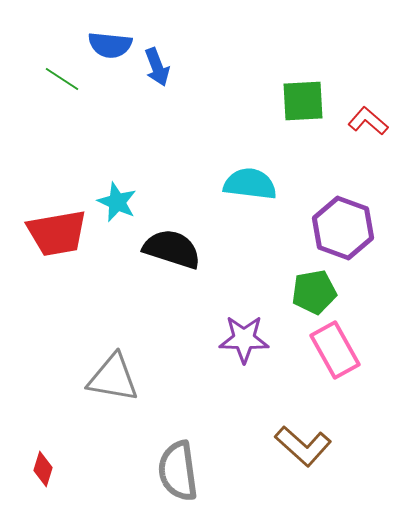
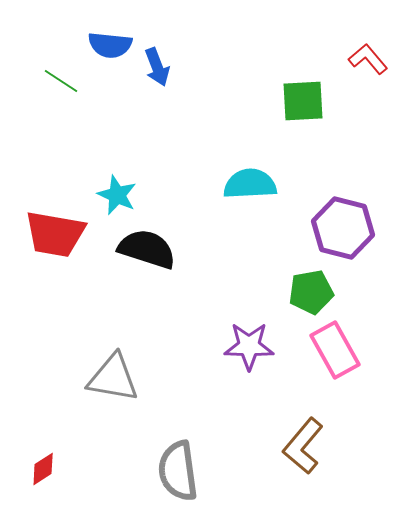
green line: moved 1 px left, 2 px down
red L-shape: moved 62 px up; rotated 9 degrees clockwise
cyan semicircle: rotated 10 degrees counterclockwise
cyan star: moved 7 px up
purple hexagon: rotated 6 degrees counterclockwise
red trapezoid: moved 2 px left, 1 px down; rotated 20 degrees clockwise
black semicircle: moved 25 px left
green pentagon: moved 3 px left
purple star: moved 5 px right, 7 px down
brown L-shape: rotated 88 degrees clockwise
red diamond: rotated 40 degrees clockwise
